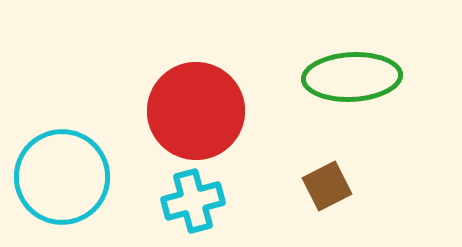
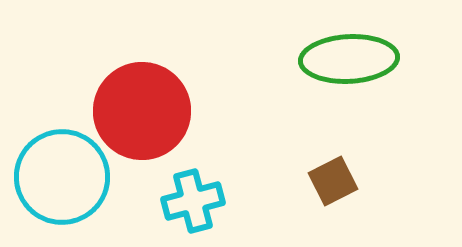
green ellipse: moved 3 px left, 18 px up
red circle: moved 54 px left
brown square: moved 6 px right, 5 px up
